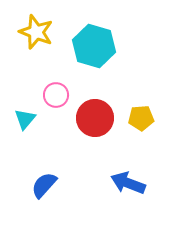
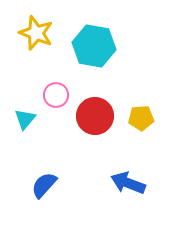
yellow star: moved 1 px down
cyan hexagon: rotated 6 degrees counterclockwise
red circle: moved 2 px up
